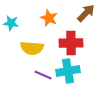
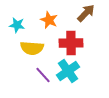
orange star: moved 2 px down
cyan star: moved 6 px right, 2 px down
cyan cross: rotated 25 degrees counterclockwise
purple line: rotated 24 degrees clockwise
